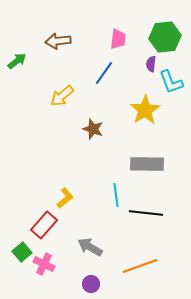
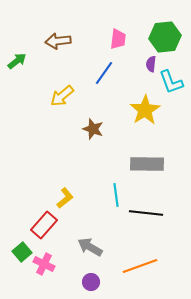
purple circle: moved 2 px up
